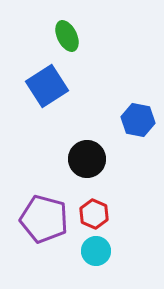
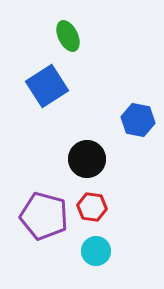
green ellipse: moved 1 px right
red hexagon: moved 2 px left, 7 px up; rotated 16 degrees counterclockwise
purple pentagon: moved 3 px up
